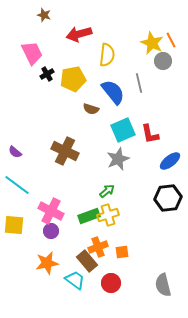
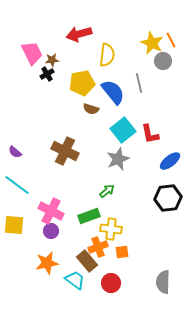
brown star: moved 8 px right, 45 px down; rotated 24 degrees counterclockwise
yellow pentagon: moved 9 px right, 4 px down
cyan square: rotated 15 degrees counterclockwise
yellow cross: moved 3 px right, 14 px down; rotated 25 degrees clockwise
gray semicircle: moved 3 px up; rotated 15 degrees clockwise
